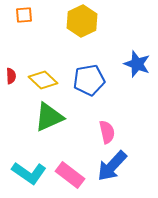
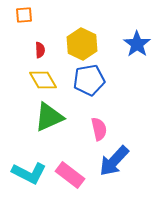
yellow hexagon: moved 23 px down; rotated 8 degrees counterclockwise
blue star: moved 20 px up; rotated 16 degrees clockwise
red semicircle: moved 29 px right, 26 px up
yellow diamond: rotated 16 degrees clockwise
pink semicircle: moved 8 px left, 3 px up
blue arrow: moved 2 px right, 5 px up
cyan L-shape: rotated 8 degrees counterclockwise
